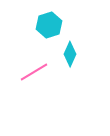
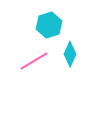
pink line: moved 11 px up
